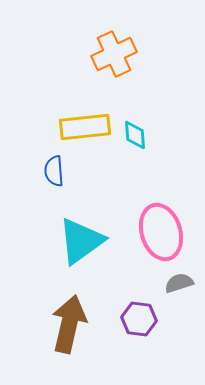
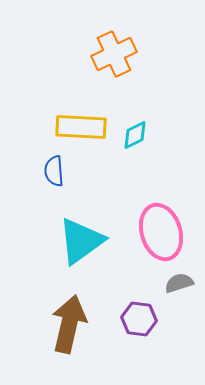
yellow rectangle: moved 4 px left; rotated 9 degrees clockwise
cyan diamond: rotated 68 degrees clockwise
